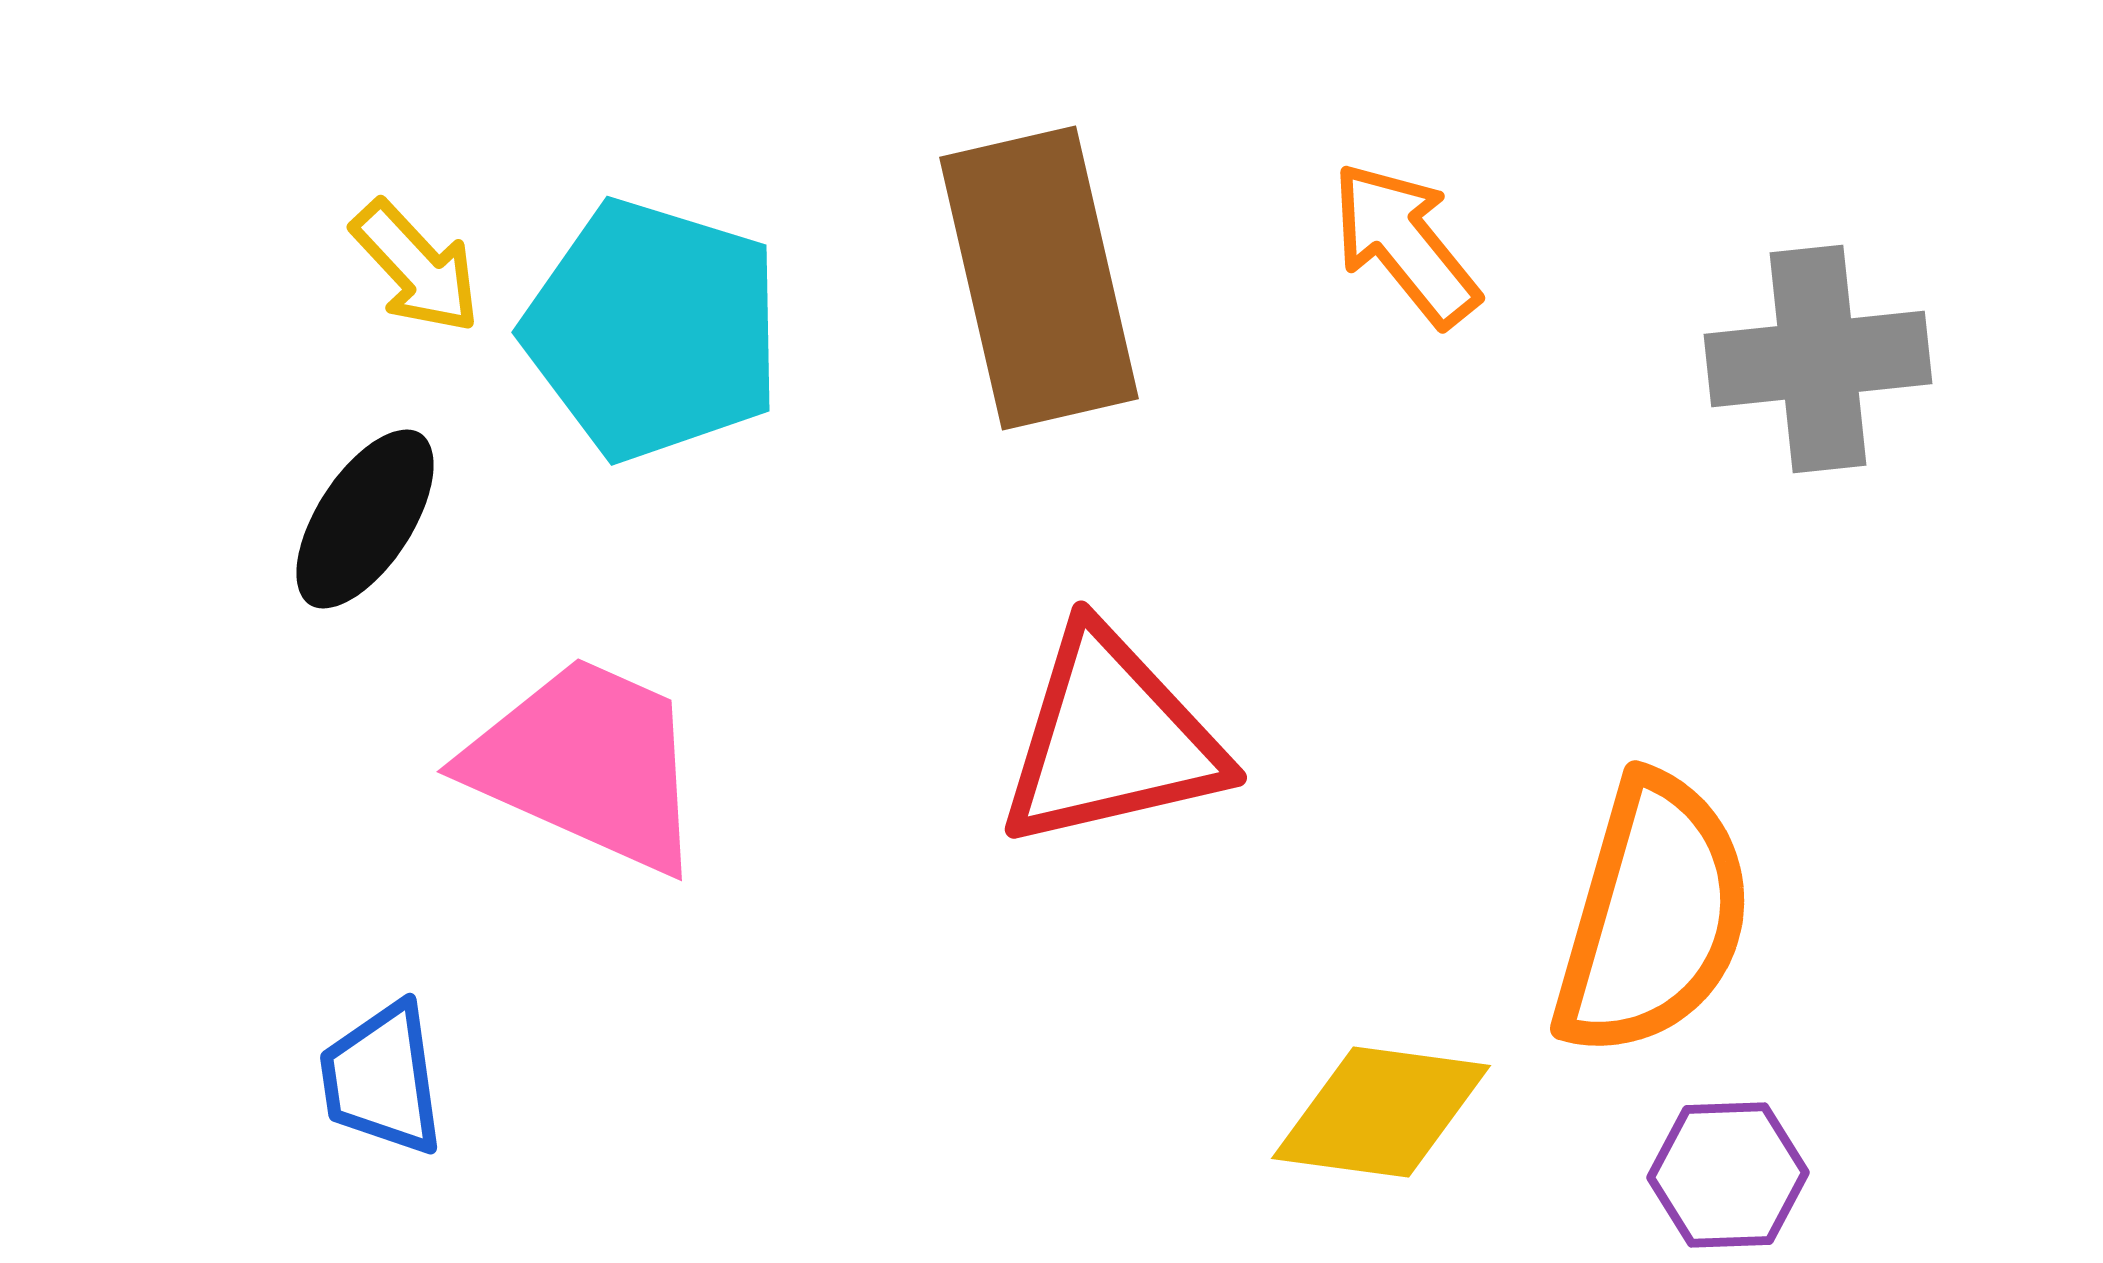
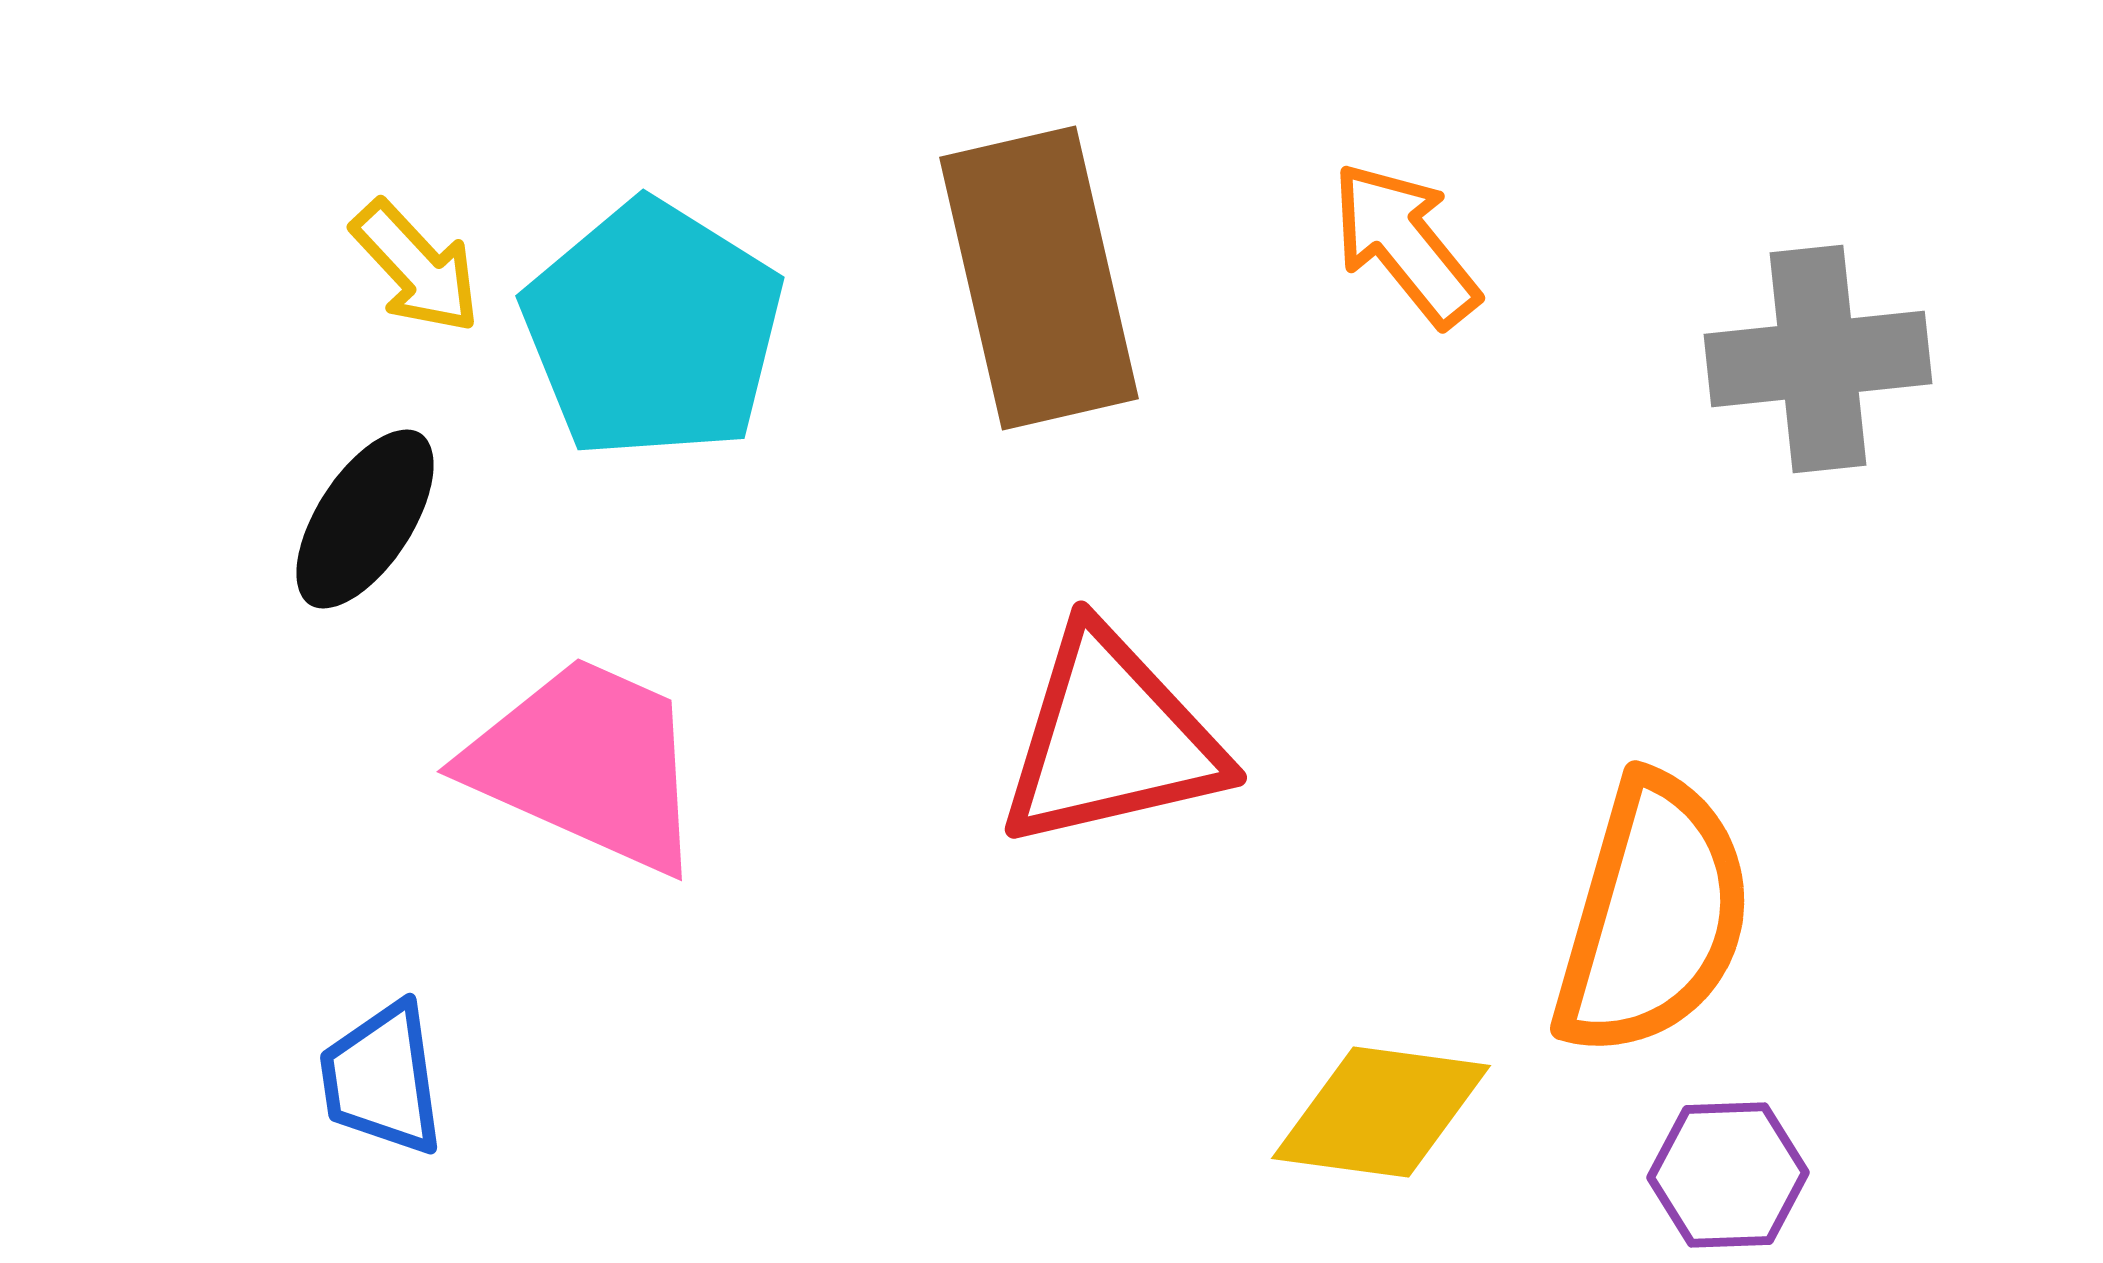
cyan pentagon: rotated 15 degrees clockwise
